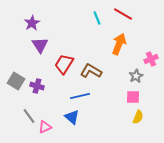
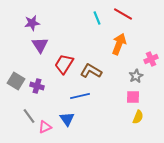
purple star: rotated 21 degrees clockwise
blue triangle: moved 5 px left, 2 px down; rotated 14 degrees clockwise
